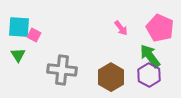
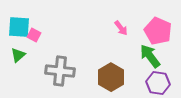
pink pentagon: moved 2 px left, 3 px down
green triangle: rotated 21 degrees clockwise
gray cross: moved 2 px left, 1 px down
purple hexagon: moved 9 px right, 8 px down; rotated 20 degrees counterclockwise
